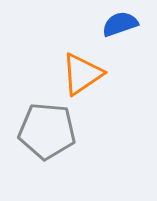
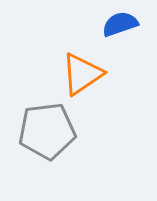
gray pentagon: rotated 12 degrees counterclockwise
